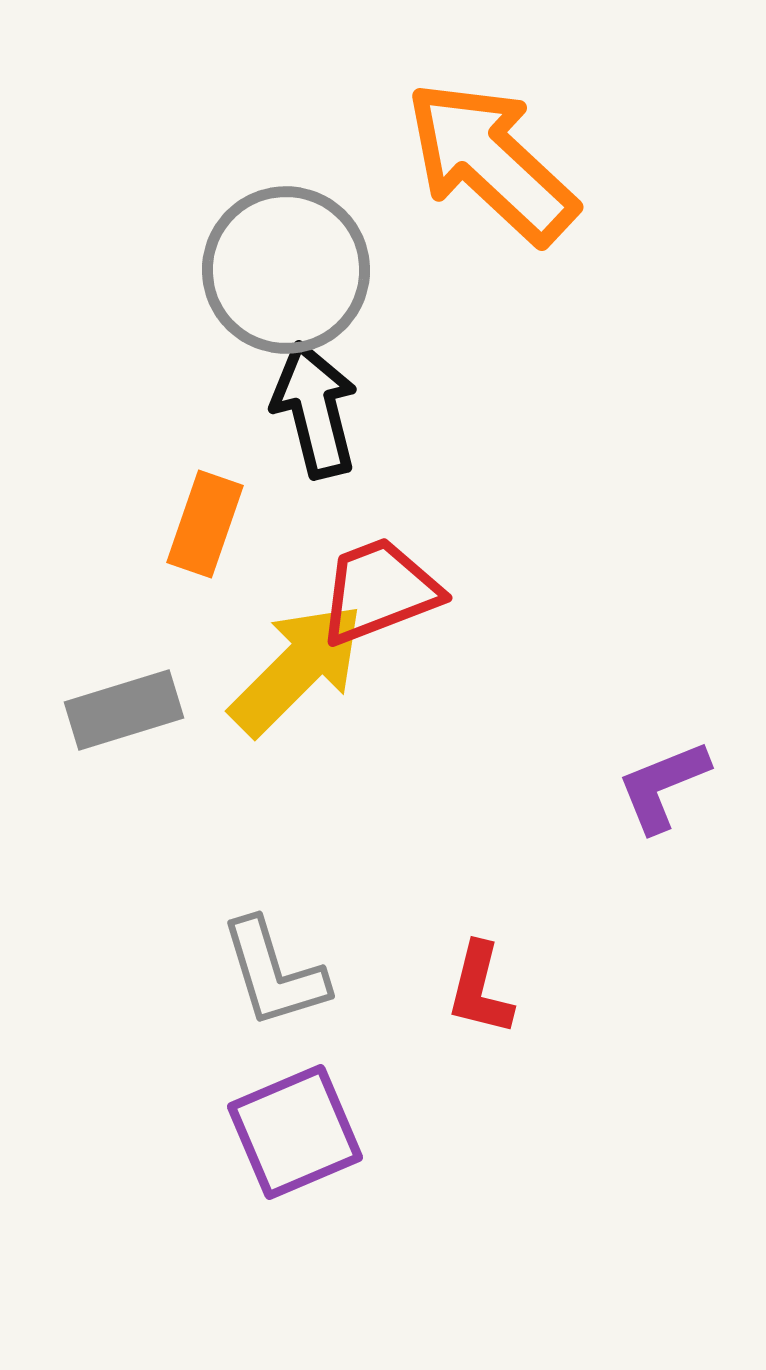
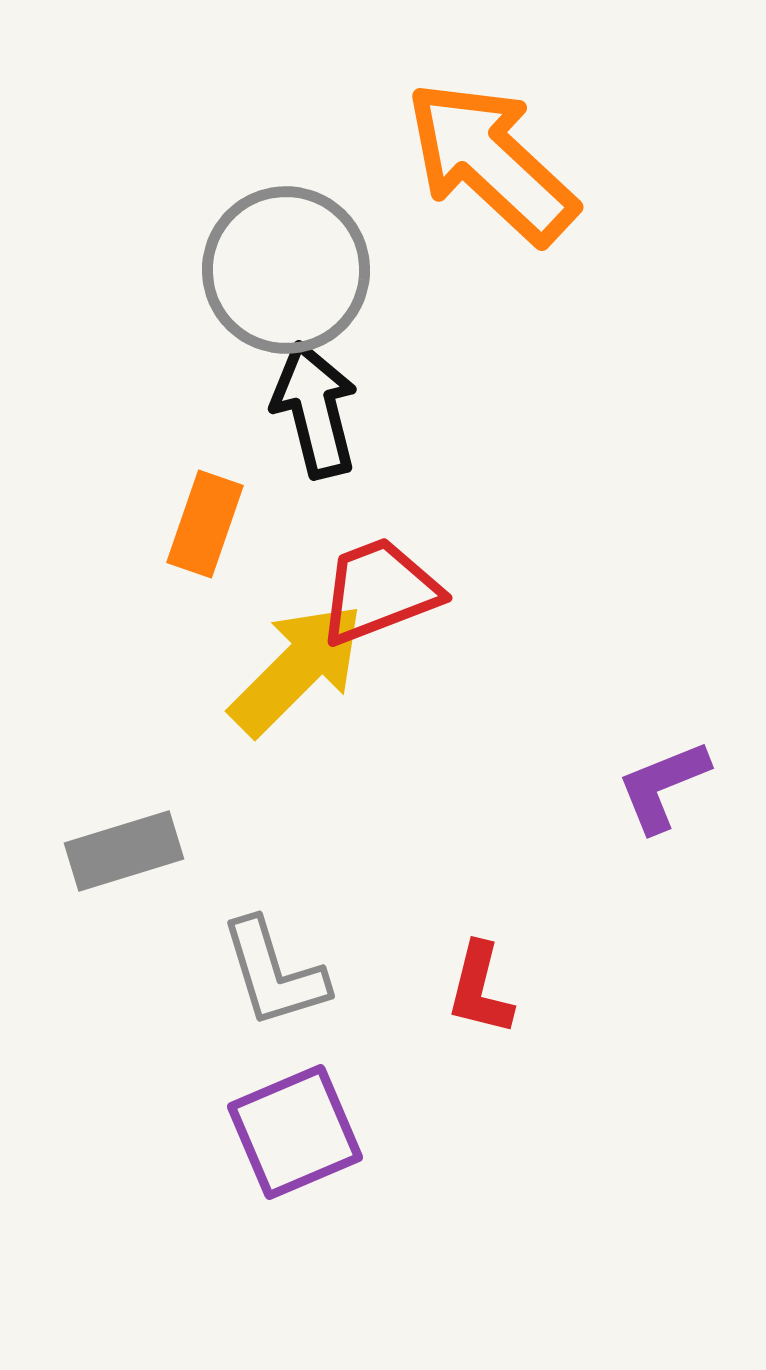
gray rectangle: moved 141 px down
